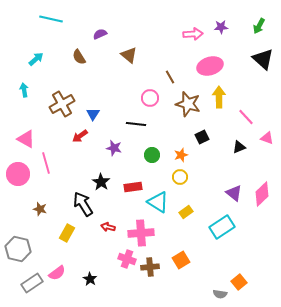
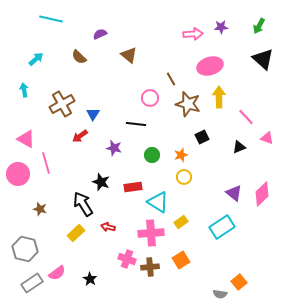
brown semicircle at (79, 57): rotated 14 degrees counterclockwise
brown line at (170, 77): moved 1 px right, 2 px down
yellow circle at (180, 177): moved 4 px right
black star at (101, 182): rotated 12 degrees counterclockwise
yellow rectangle at (186, 212): moved 5 px left, 10 px down
yellow rectangle at (67, 233): moved 9 px right; rotated 18 degrees clockwise
pink cross at (141, 233): moved 10 px right
gray hexagon at (18, 249): moved 7 px right
